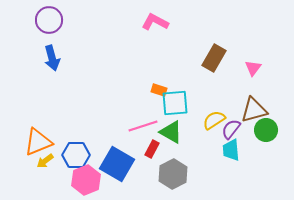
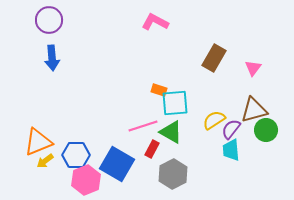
blue arrow: rotated 10 degrees clockwise
